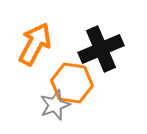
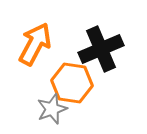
gray star: moved 3 px left, 4 px down
